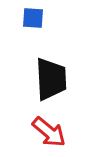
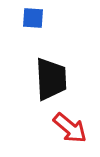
red arrow: moved 21 px right, 4 px up
